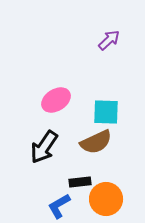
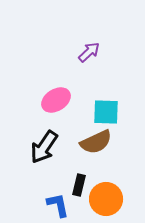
purple arrow: moved 20 px left, 12 px down
black rectangle: moved 1 px left, 3 px down; rotated 70 degrees counterclockwise
blue L-shape: moved 1 px left, 1 px up; rotated 108 degrees clockwise
